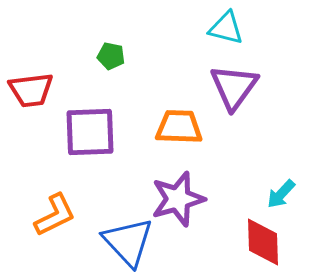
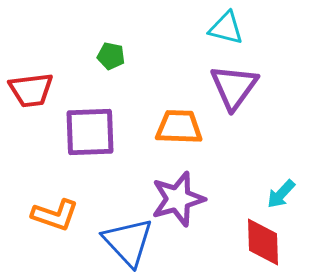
orange L-shape: rotated 45 degrees clockwise
